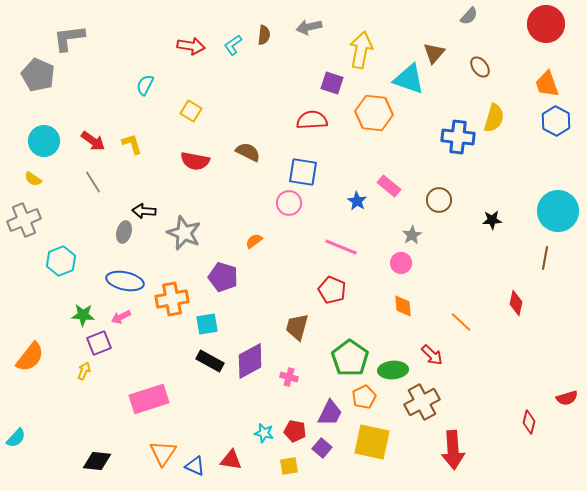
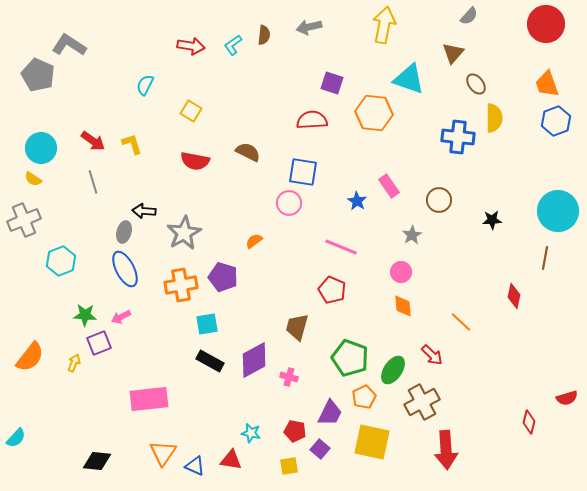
gray L-shape at (69, 38): moved 7 px down; rotated 40 degrees clockwise
yellow arrow at (361, 50): moved 23 px right, 25 px up
brown triangle at (434, 53): moved 19 px right
brown ellipse at (480, 67): moved 4 px left, 17 px down
yellow semicircle at (494, 118): rotated 16 degrees counterclockwise
blue hexagon at (556, 121): rotated 12 degrees clockwise
cyan circle at (44, 141): moved 3 px left, 7 px down
gray line at (93, 182): rotated 15 degrees clockwise
pink rectangle at (389, 186): rotated 15 degrees clockwise
gray star at (184, 233): rotated 20 degrees clockwise
pink circle at (401, 263): moved 9 px down
blue ellipse at (125, 281): moved 12 px up; rotated 51 degrees clockwise
orange cross at (172, 299): moved 9 px right, 14 px up
red diamond at (516, 303): moved 2 px left, 7 px up
green star at (83, 315): moved 2 px right
green pentagon at (350, 358): rotated 15 degrees counterclockwise
purple diamond at (250, 361): moved 4 px right, 1 px up
green ellipse at (393, 370): rotated 52 degrees counterclockwise
yellow arrow at (84, 371): moved 10 px left, 8 px up
pink rectangle at (149, 399): rotated 12 degrees clockwise
cyan star at (264, 433): moved 13 px left
purple square at (322, 448): moved 2 px left, 1 px down
red arrow at (453, 450): moved 7 px left
